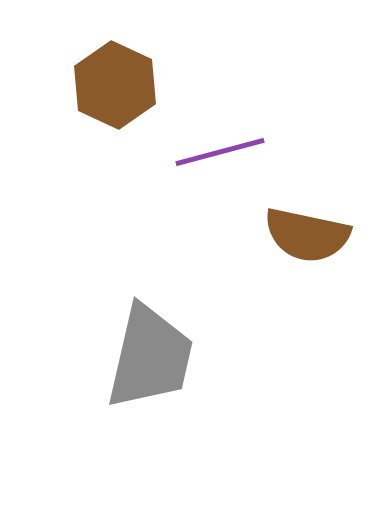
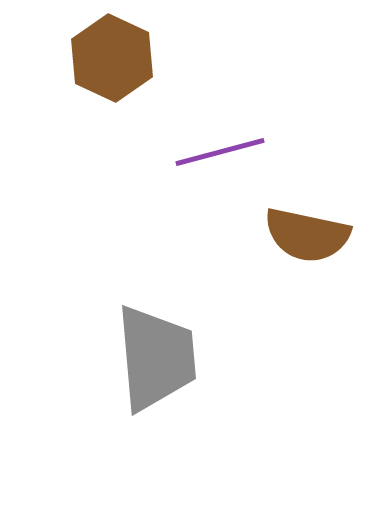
brown hexagon: moved 3 px left, 27 px up
gray trapezoid: moved 6 px right, 1 px down; rotated 18 degrees counterclockwise
